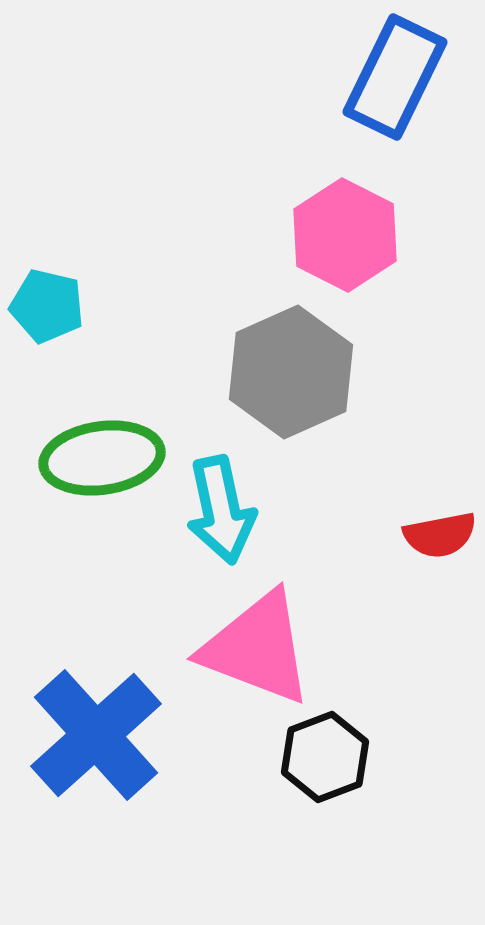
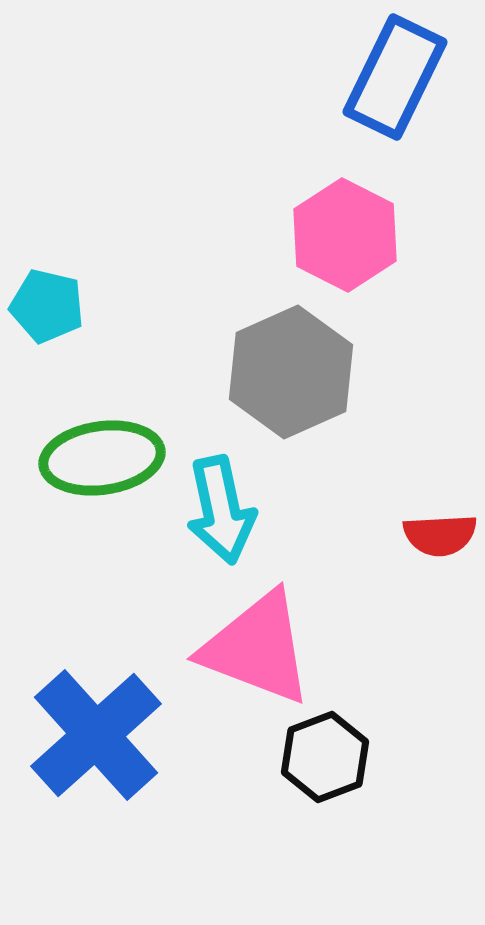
red semicircle: rotated 8 degrees clockwise
